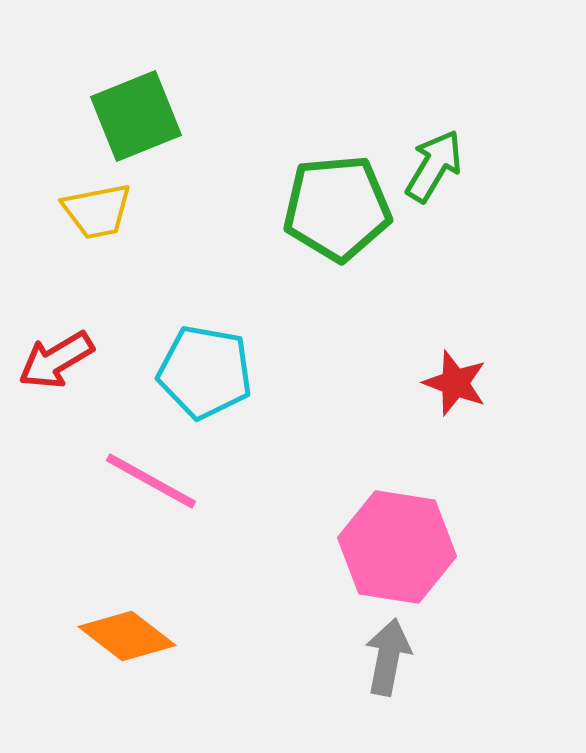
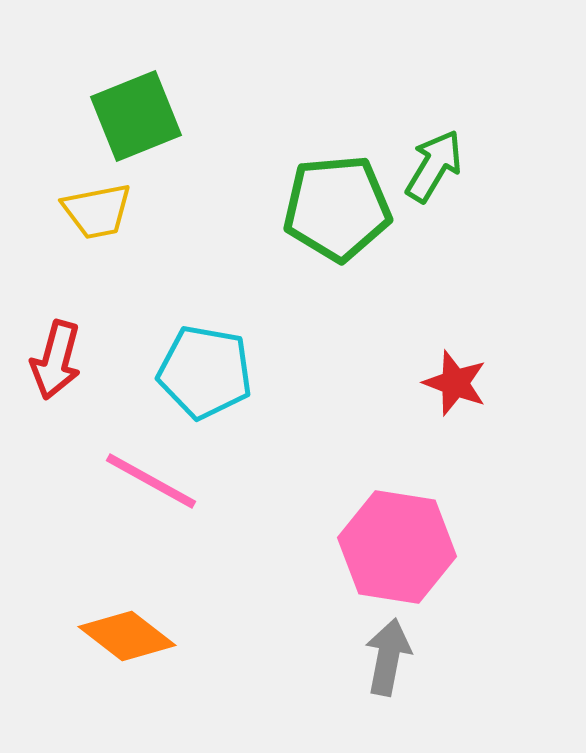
red arrow: rotated 44 degrees counterclockwise
